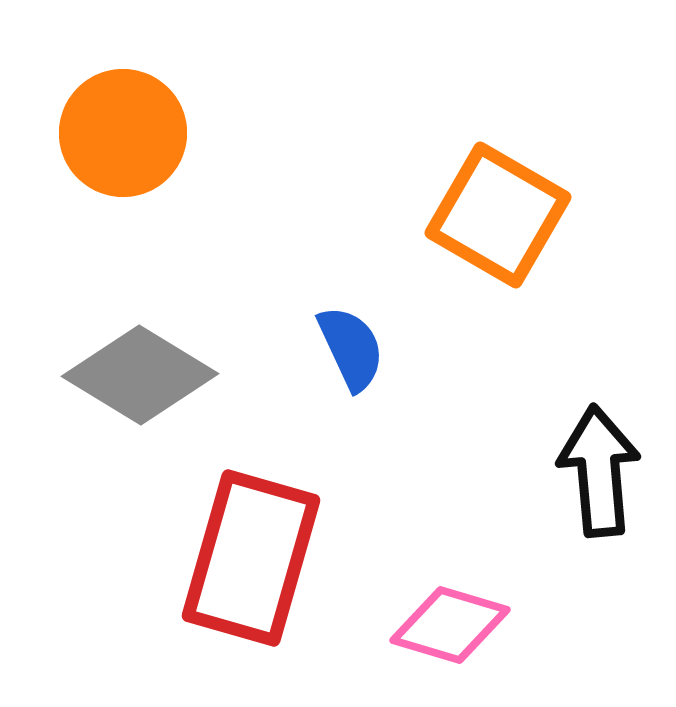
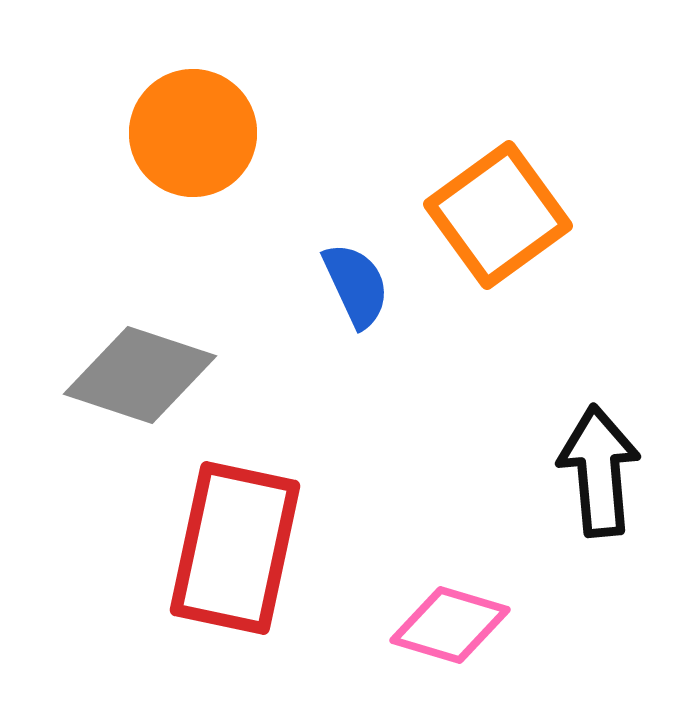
orange circle: moved 70 px right
orange square: rotated 24 degrees clockwise
blue semicircle: moved 5 px right, 63 px up
gray diamond: rotated 13 degrees counterclockwise
red rectangle: moved 16 px left, 10 px up; rotated 4 degrees counterclockwise
